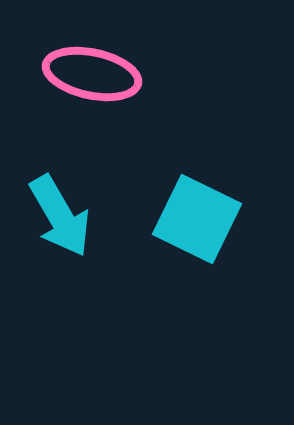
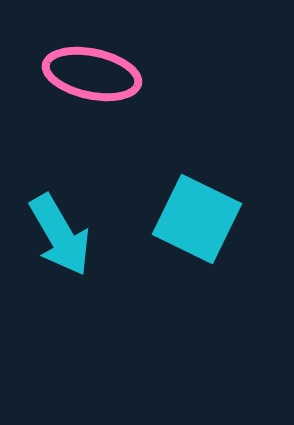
cyan arrow: moved 19 px down
